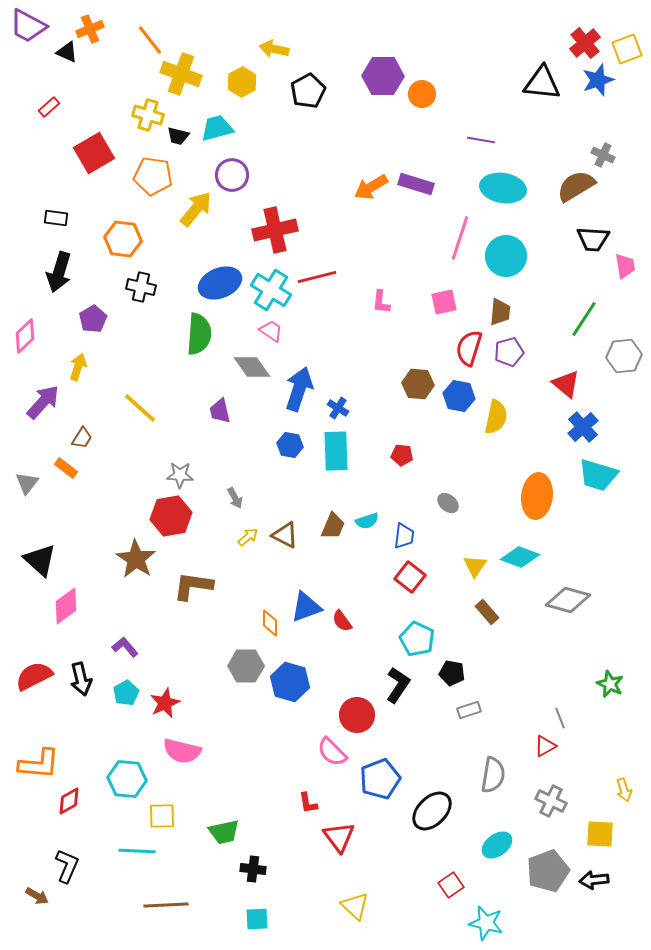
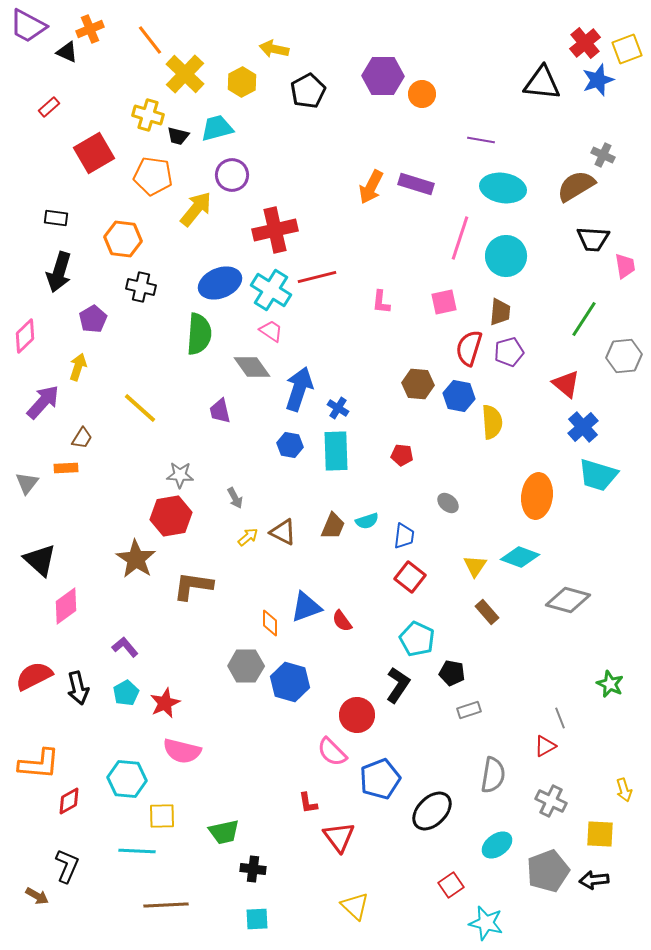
yellow cross at (181, 74): moved 4 px right; rotated 24 degrees clockwise
orange arrow at (371, 187): rotated 32 degrees counterclockwise
yellow semicircle at (496, 417): moved 4 px left, 5 px down; rotated 16 degrees counterclockwise
orange rectangle at (66, 468): rotated 40 degrees counterclockwise
brown triangle at (285, 535): moved 2 px left, 3 px up
black arrow at (81, 679): moved 3 px left, 9 px down
